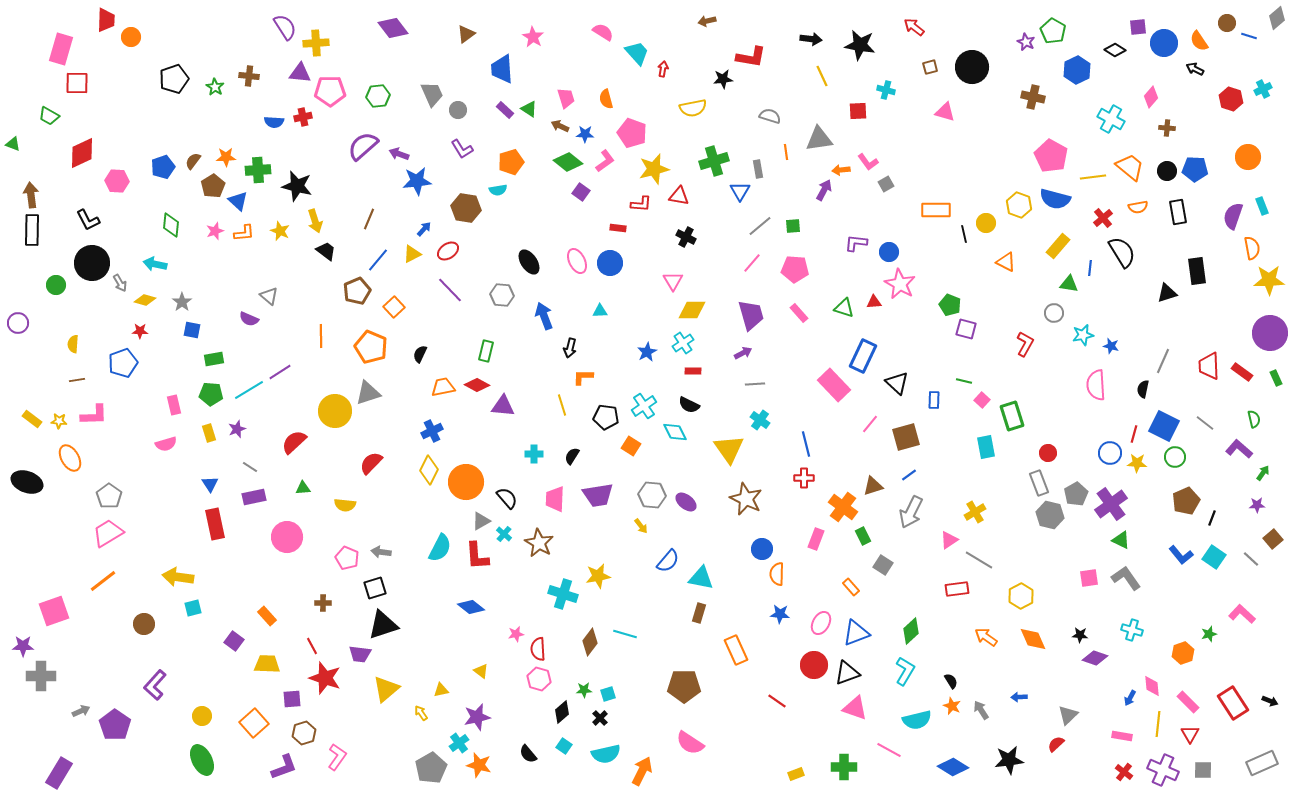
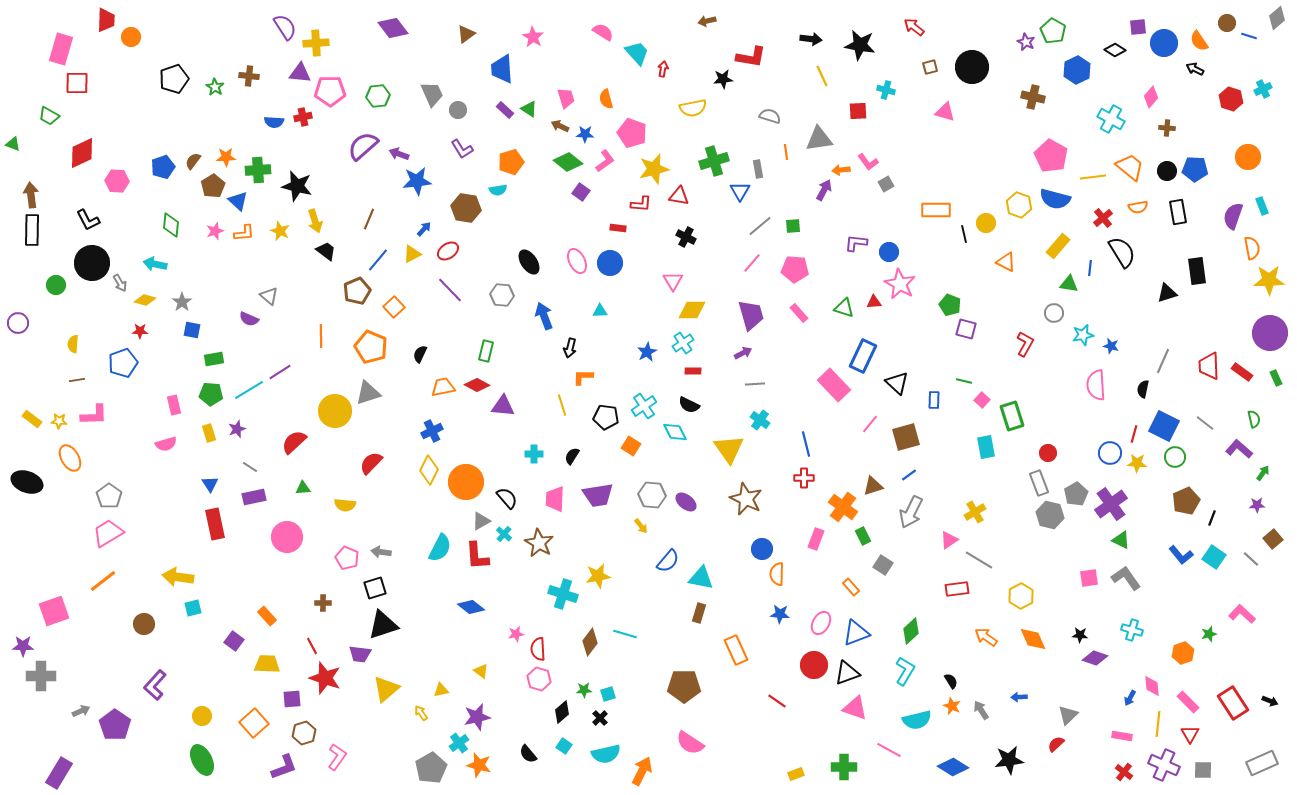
purple cross at (1163, 770): moved 1 px right, 5 px up
